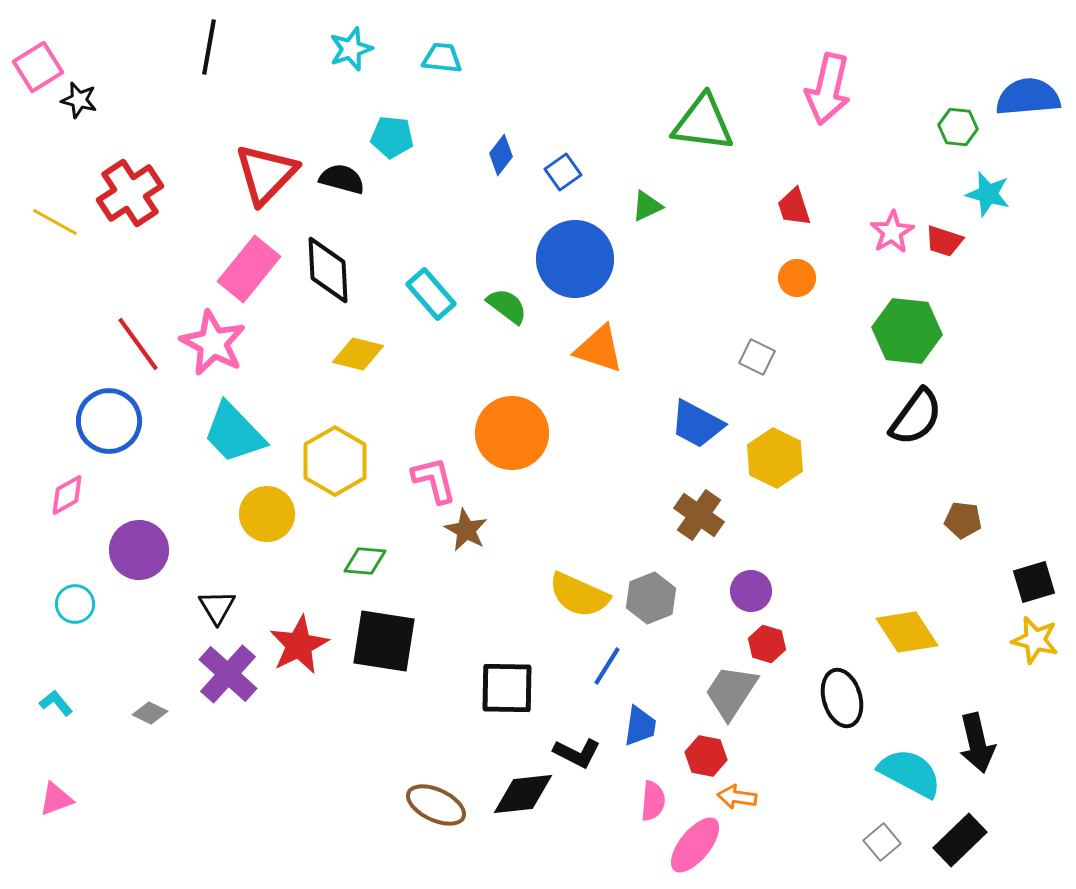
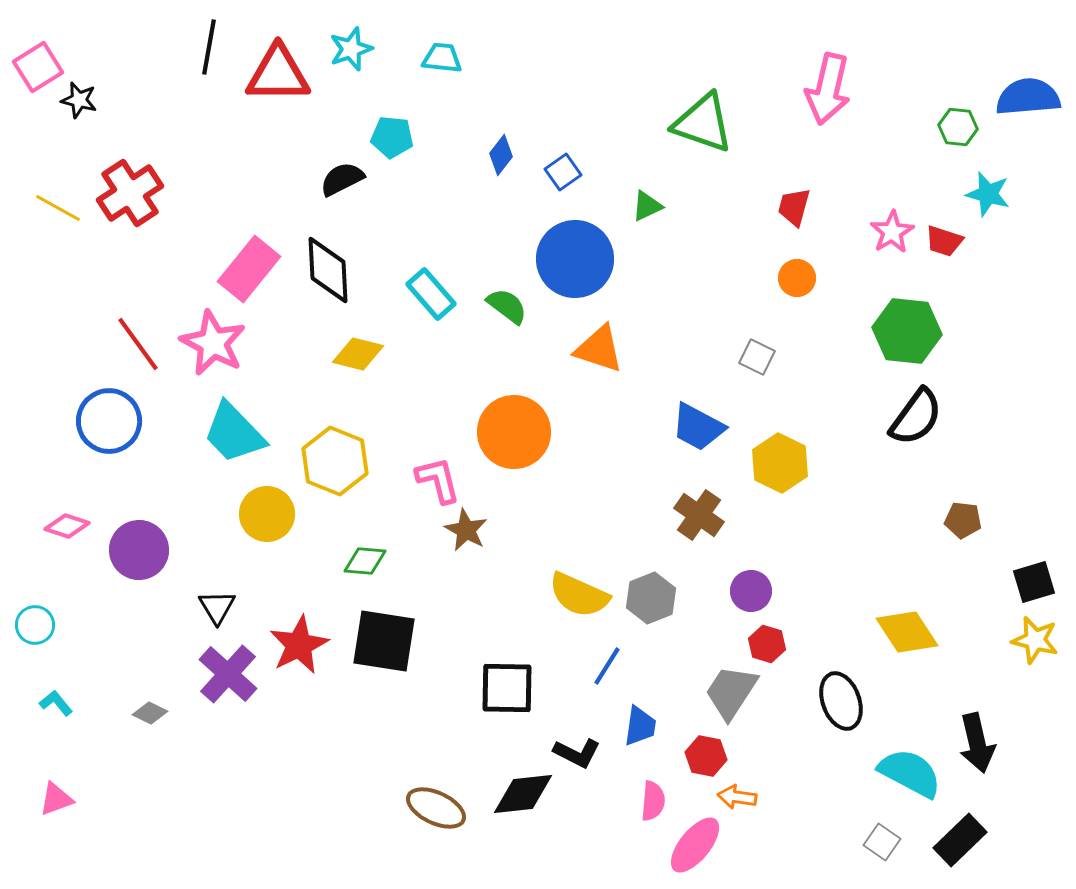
green triangle at (703, 123): rotated 12 degrees clockwise
red triangle at (266, 174): moved 12 px right, 100 px up; rotated 46 degrees clockwise
black semicircle at (342, 179): rotated 42 degrees counterclockwise
red trapezoid at (794, 207): rotated 33 degrees clockwise
yellow line at (55, 222): moved 3 px right, 14 px up
blue trapezoid at (697, 424): moved 1 px right, 3 px down
orange circle at (512, 433): moved 2 px right, 1 px up
yellow hexagon at (775, 458): moved 5 px right, 5 px down
yellow hexagon at (335, 461): rotated 8 degrees counterclockwise
pink L-shape at (434, 480): moved 4 px right
pink diamond at (67, 495): moved 31 px down; rotated 48 degrees clockwise
cyan circle at (75, 604): moved 40 px left, 21 px down
black ellipse at (842, 698): moved 1 px left, 3 px down; rotated 4 degrees counterclockwise
brown ellipse at (436, 805): moved 3 px down
gray square at (882, 842): rotated 15 degrees counterclockwise
